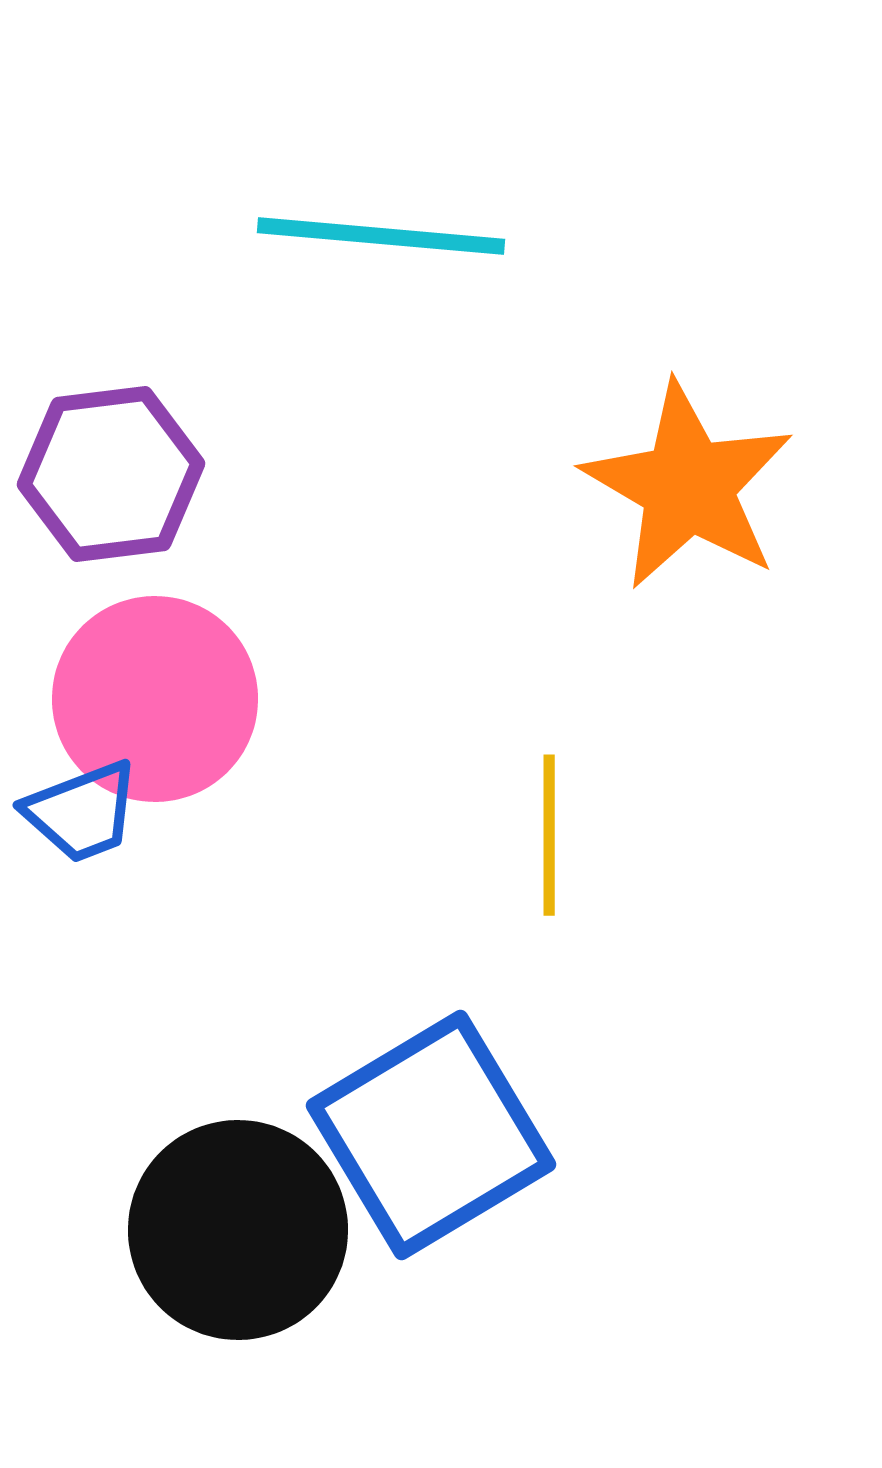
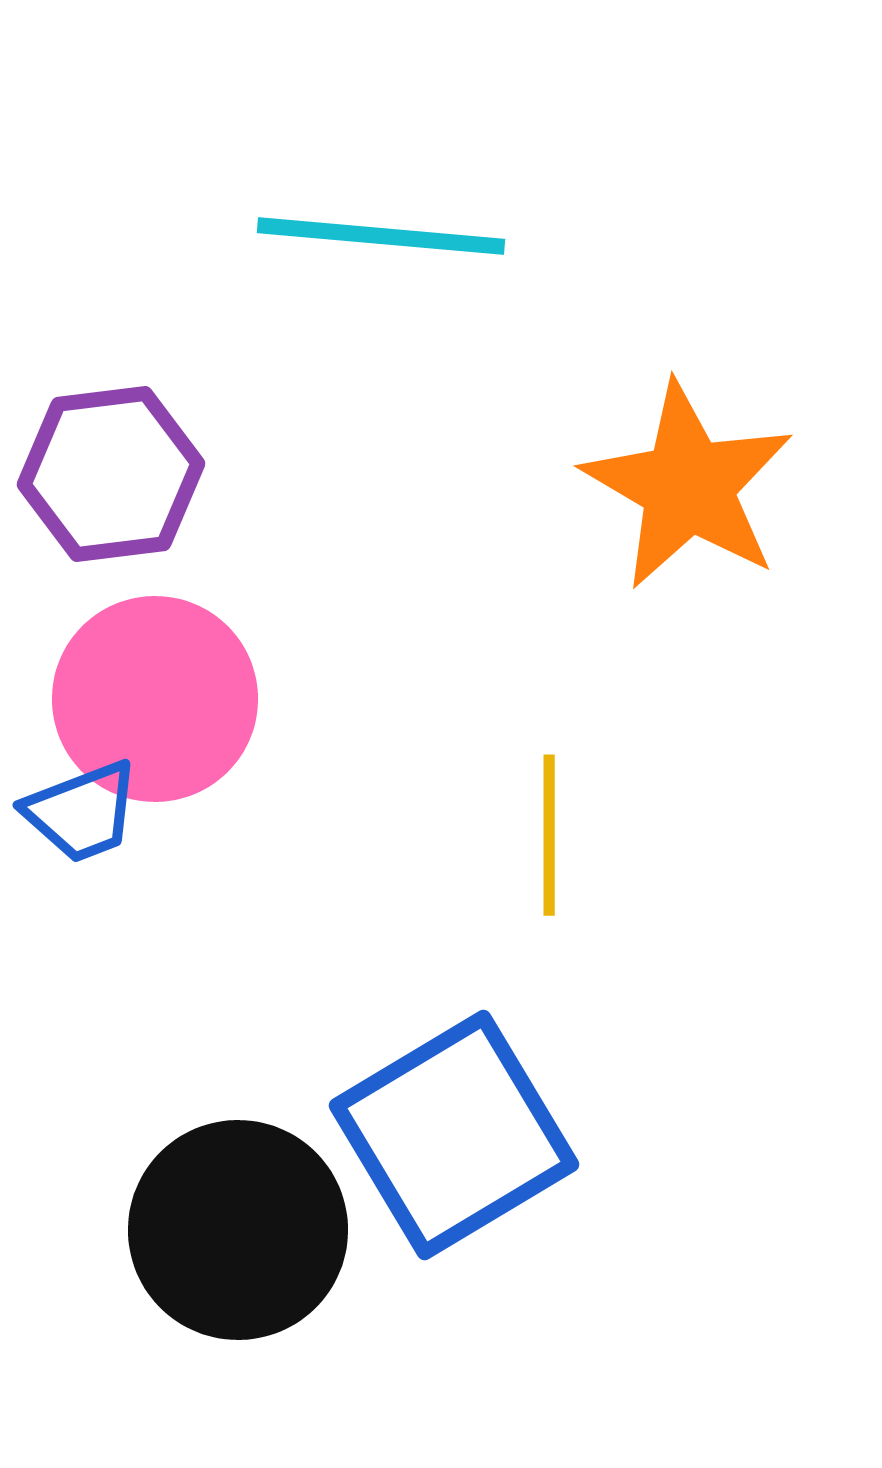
blue square: moved 23 px right
